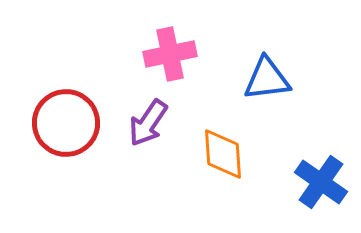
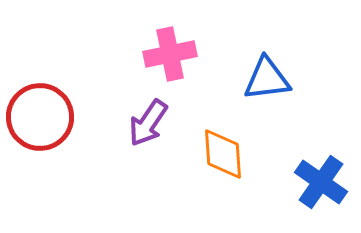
red circle: moved 26 px left, 6 px up
